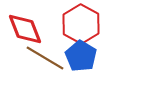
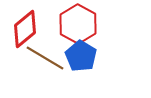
red hexagon: moved 3 px left
red diamond: rotated 72 degrees clockwise
